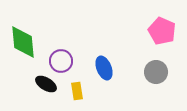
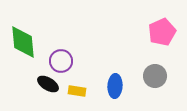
pink pentagon: moved 1 px down; rotated 24 degrees clockwise
blue ellipse: moved 11 px right, 18 px down; rotated 25 degrees clockwise
gray circle: moved 1 px left, 4 px down
black ellipse: moved 2 px right
yellow rectangle: rotated 72 degrees counterclockwise
